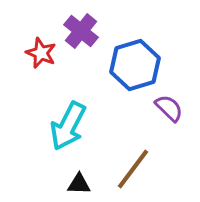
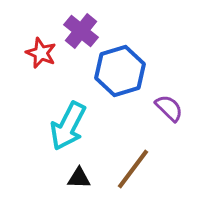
blue hexagon: moved 15 px left, 6 px down
black triangle: moved 6 px up
